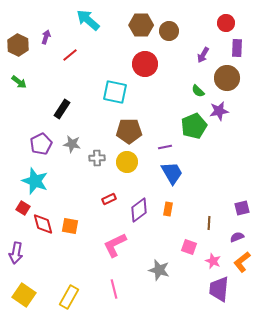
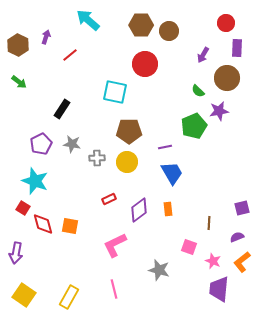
orange rectangle at (168, 209): rotated 16 degrees counterclockwise
